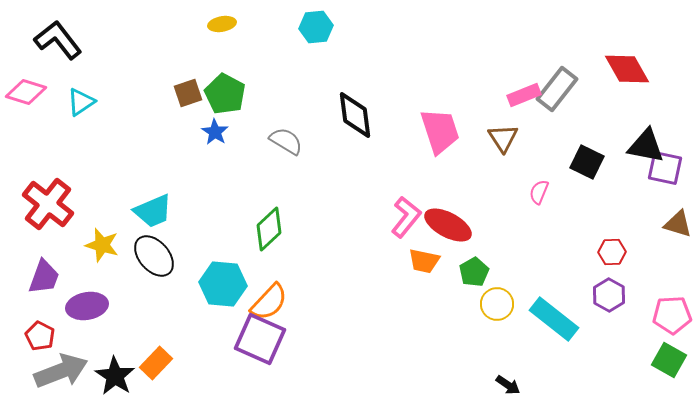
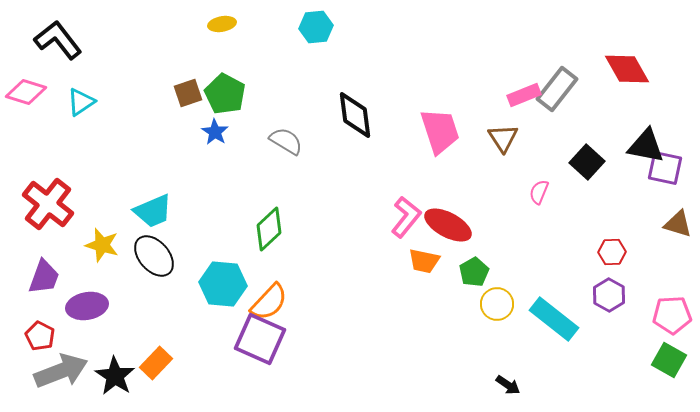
black square at (587, 162): rotated 16 degrees clockwise
